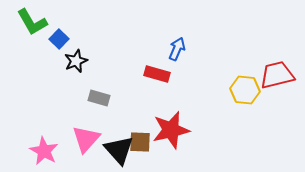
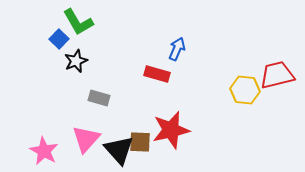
green L-shape: moved 46 px right
